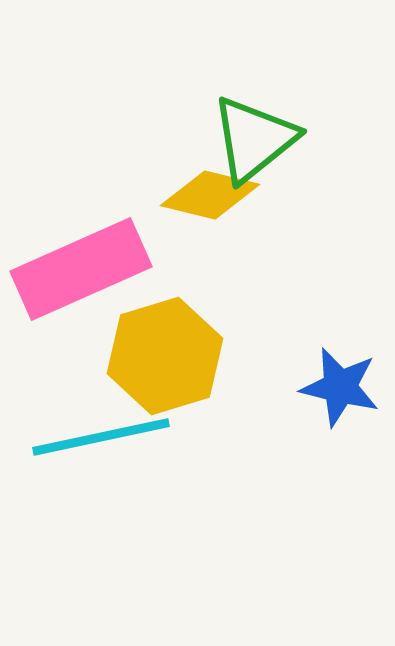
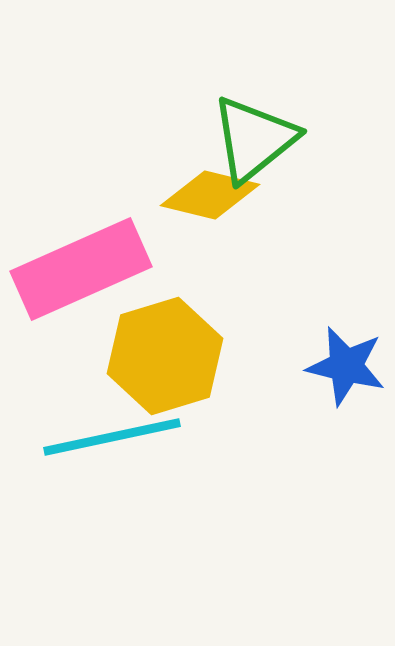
blue star: moved 6 px right, 21 px up
cyan line: moved 11 px right
